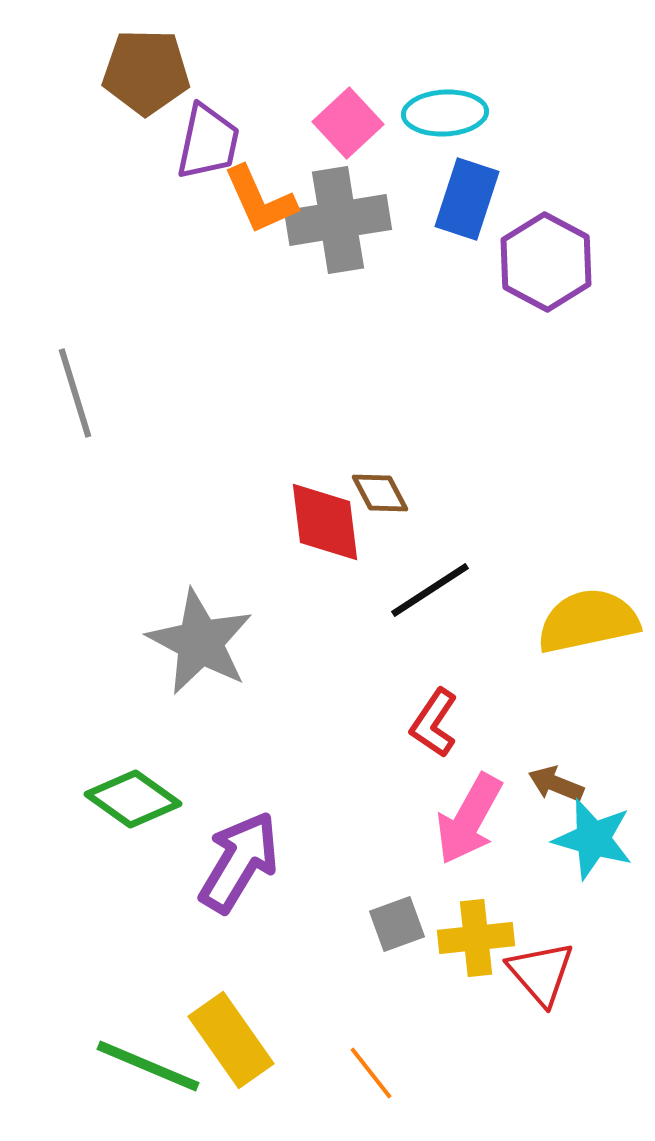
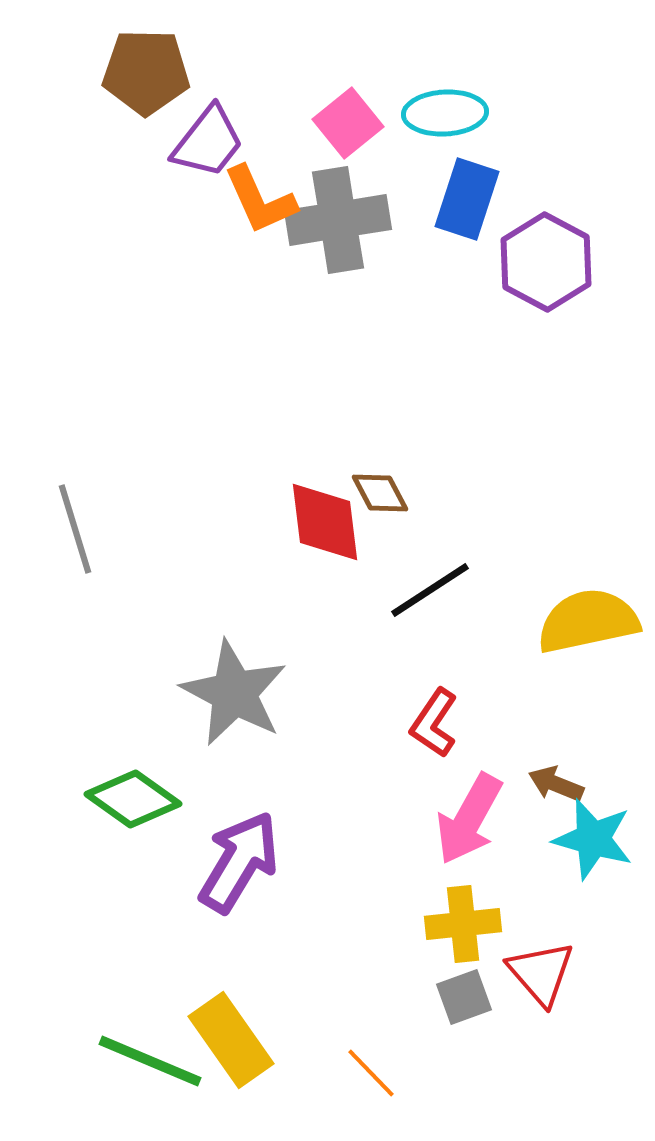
pink square: rotated 4 degrees clockwise
purple trapezoid: rotated 26 degrees clockwise
gray line: moved 136 px down
gray star: moved 34 px right, 51 px down
gray square: moved 67 px right, 73 px down
yellow cross: moved 13 px left, 14 px up
green line: moved 2 px right, 5 px up
orange line: rotated 6 degrees counterclockwise
